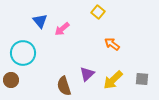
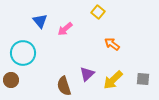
pink arrow: moved 3 px right
gray square: moved 1 px right
